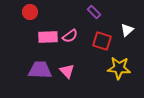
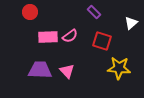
white triangle: moved 4 px right, 7 px up
